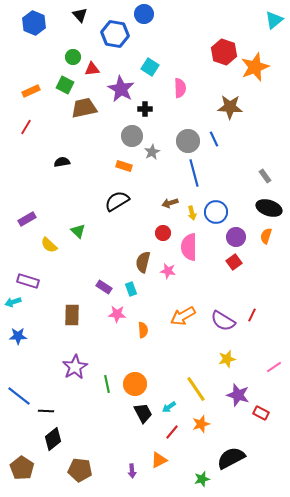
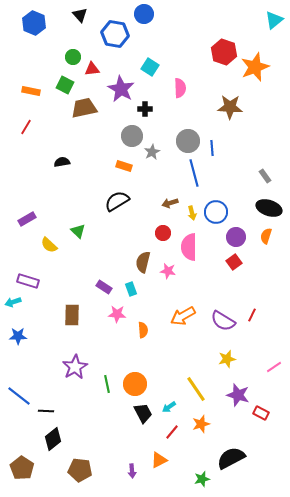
orange rectangle at (31, 91): rotated 36 degrees clockwise
blue line at (214, 139): moved 2 px left, 9 px down; rotated 21 degrees clockwise
